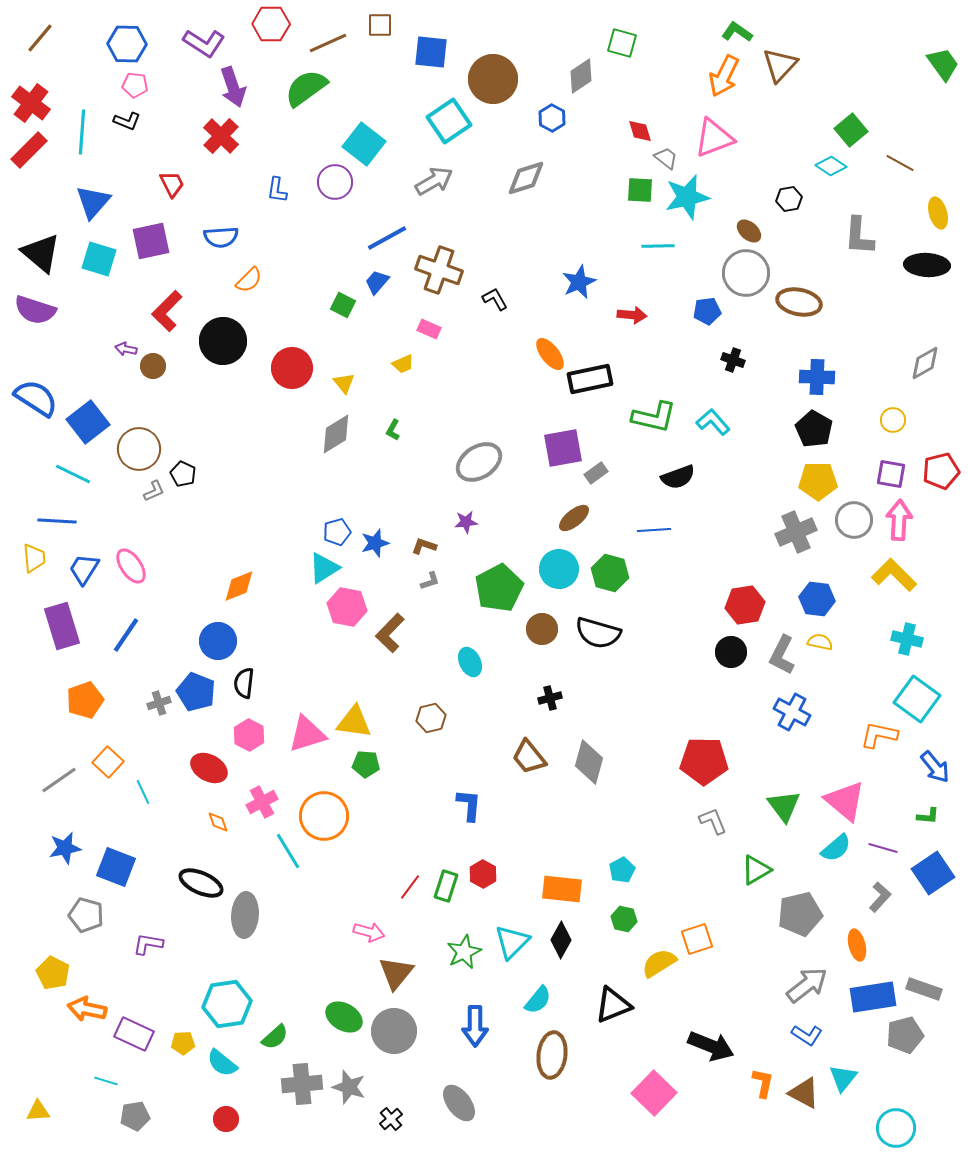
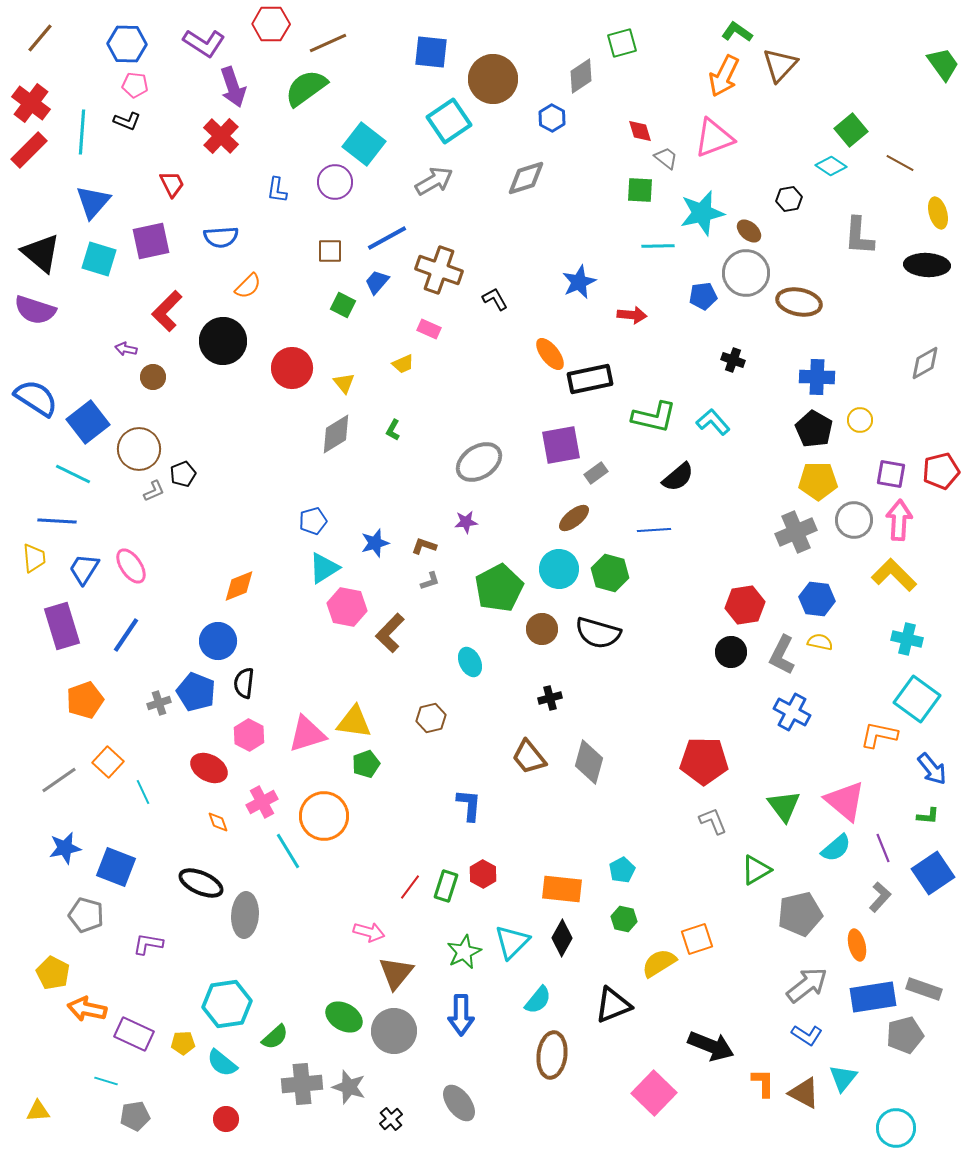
brown square at (380, 25): moved 50 px left, 226 px down
green square at (622, 43): rotated 32 degrees counterclockwise
cyan star at (687, 197): moved 15 px right, 16 px down
orange semicircle at (249, 280): moved 1 px left, 6 px down
blue pentagon at (707, 311): moved 4 px left, 15 px up
brown circle at (153, 366): moved 11 px down
yellow circle at (893, 420): moved 33 px left
purple square at (563, 448): moved 2 px left, 3 px up
black pentagon at (183, 474): rotated 25 degrees clockwise
black semicircle at (678, 477): rotated 20 degrees counterclockwise
blue pentagon at (337, 532): moved 24 px left, 11 px up
green pentagon at (366, 764): rotated 24 degrees counterclockwise
blue arrow at (935, 767): moved 3 px left, 2 px down
purple line at (883, 848): rotated 52 degrees clockwise
black diamond at (561, 940): moved 1 px right, 2 px up
blue arrow at (475, 1026): moved 14 px left, 11 px up
orange L-shape at (763, 1083): rotated 12 degrees counterclockwise
